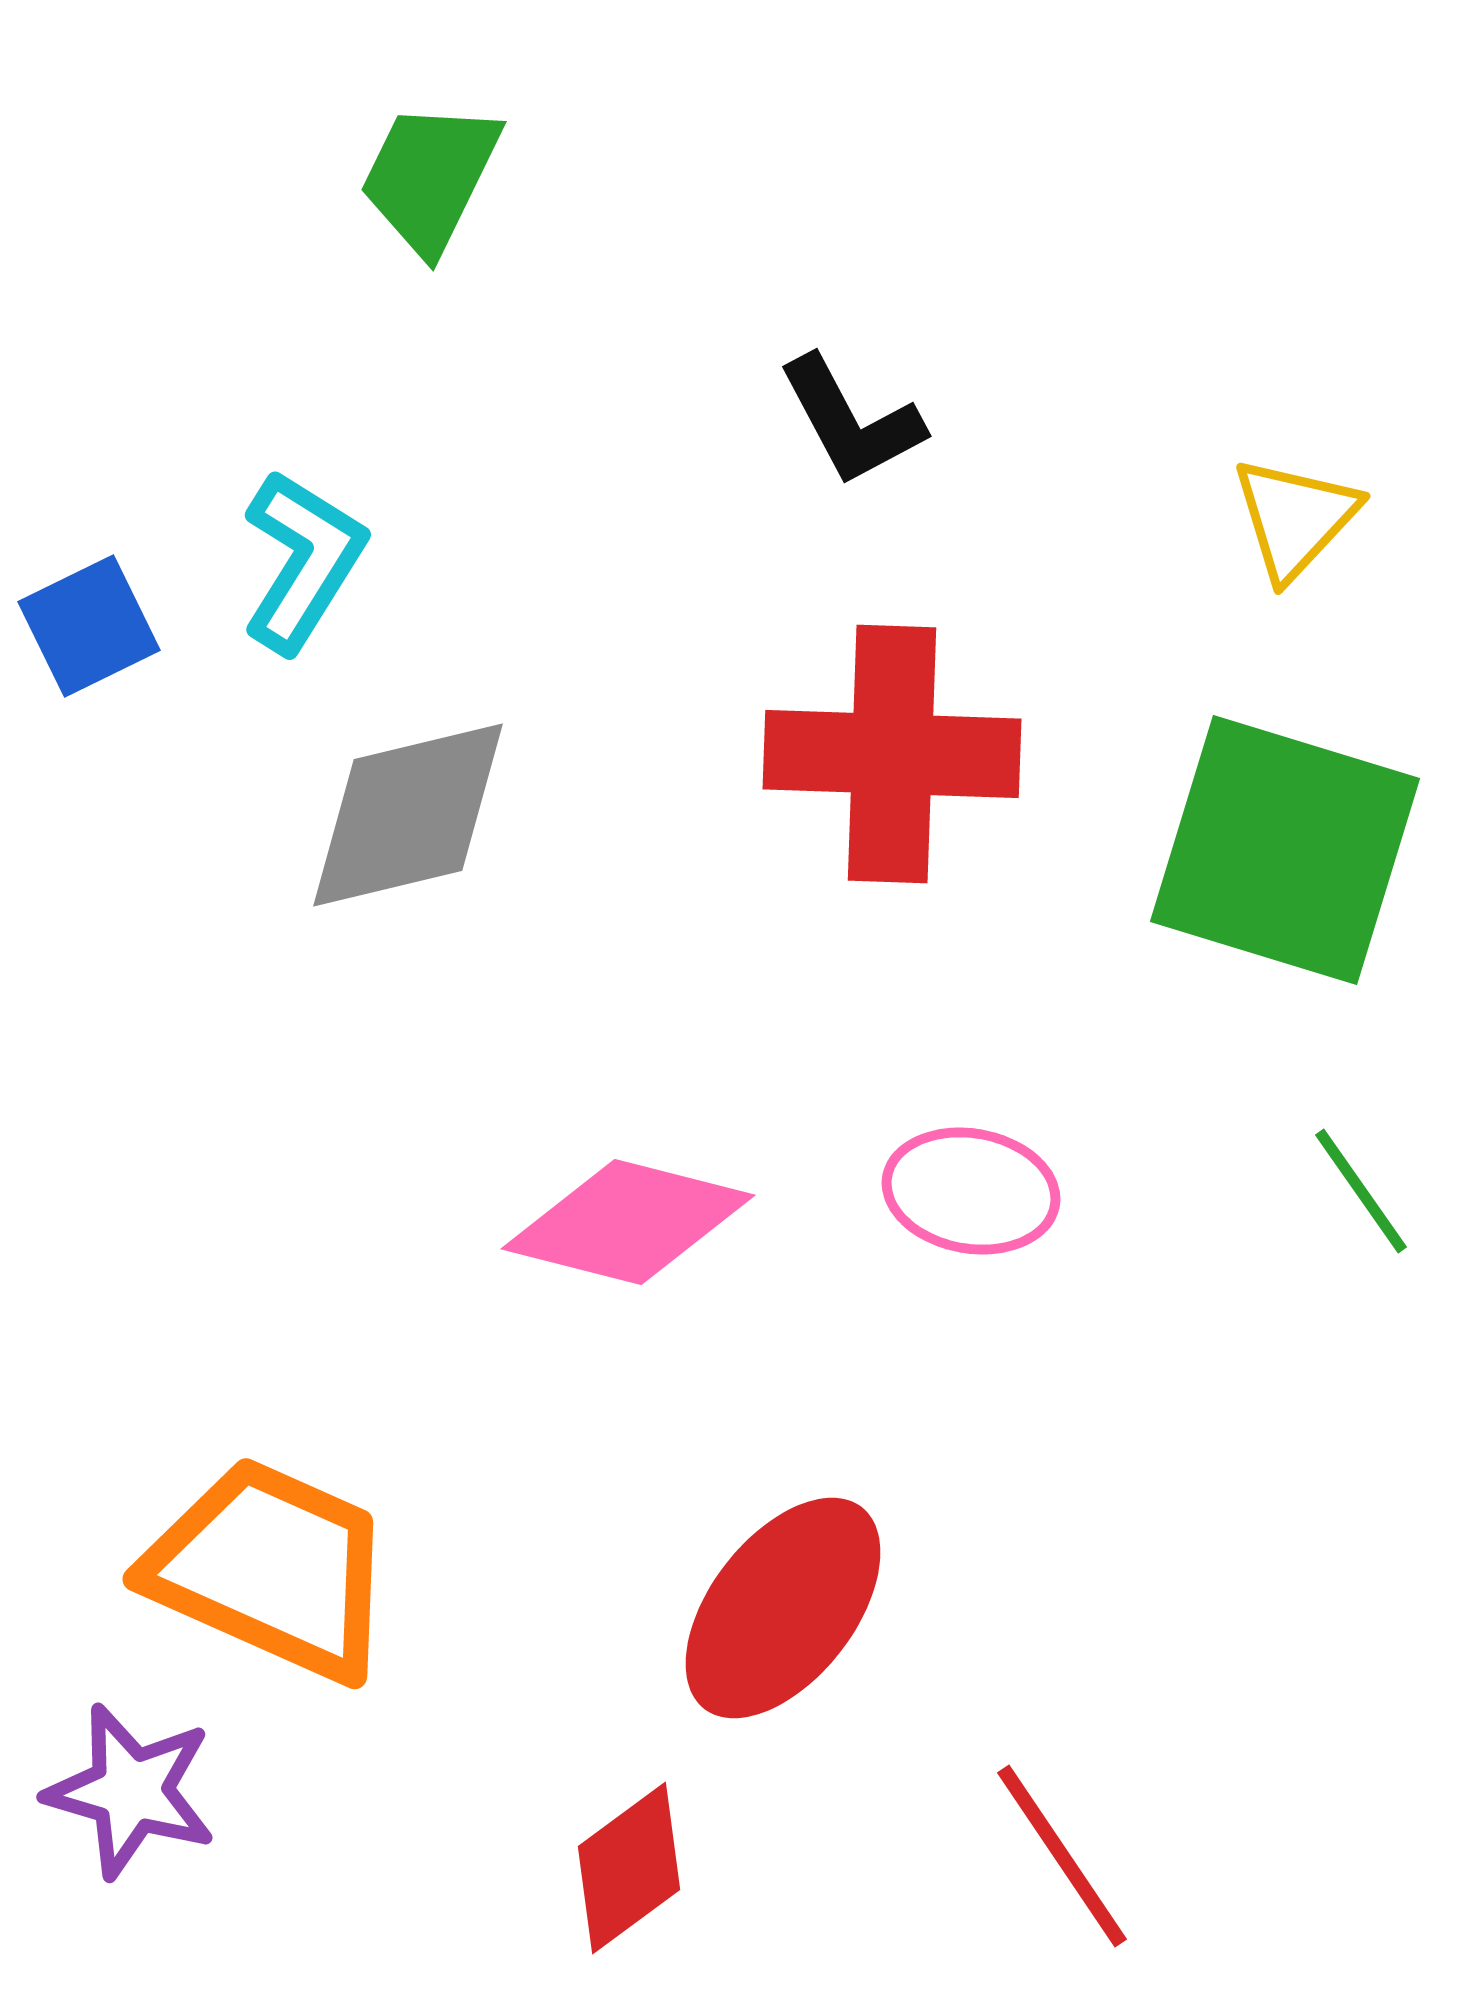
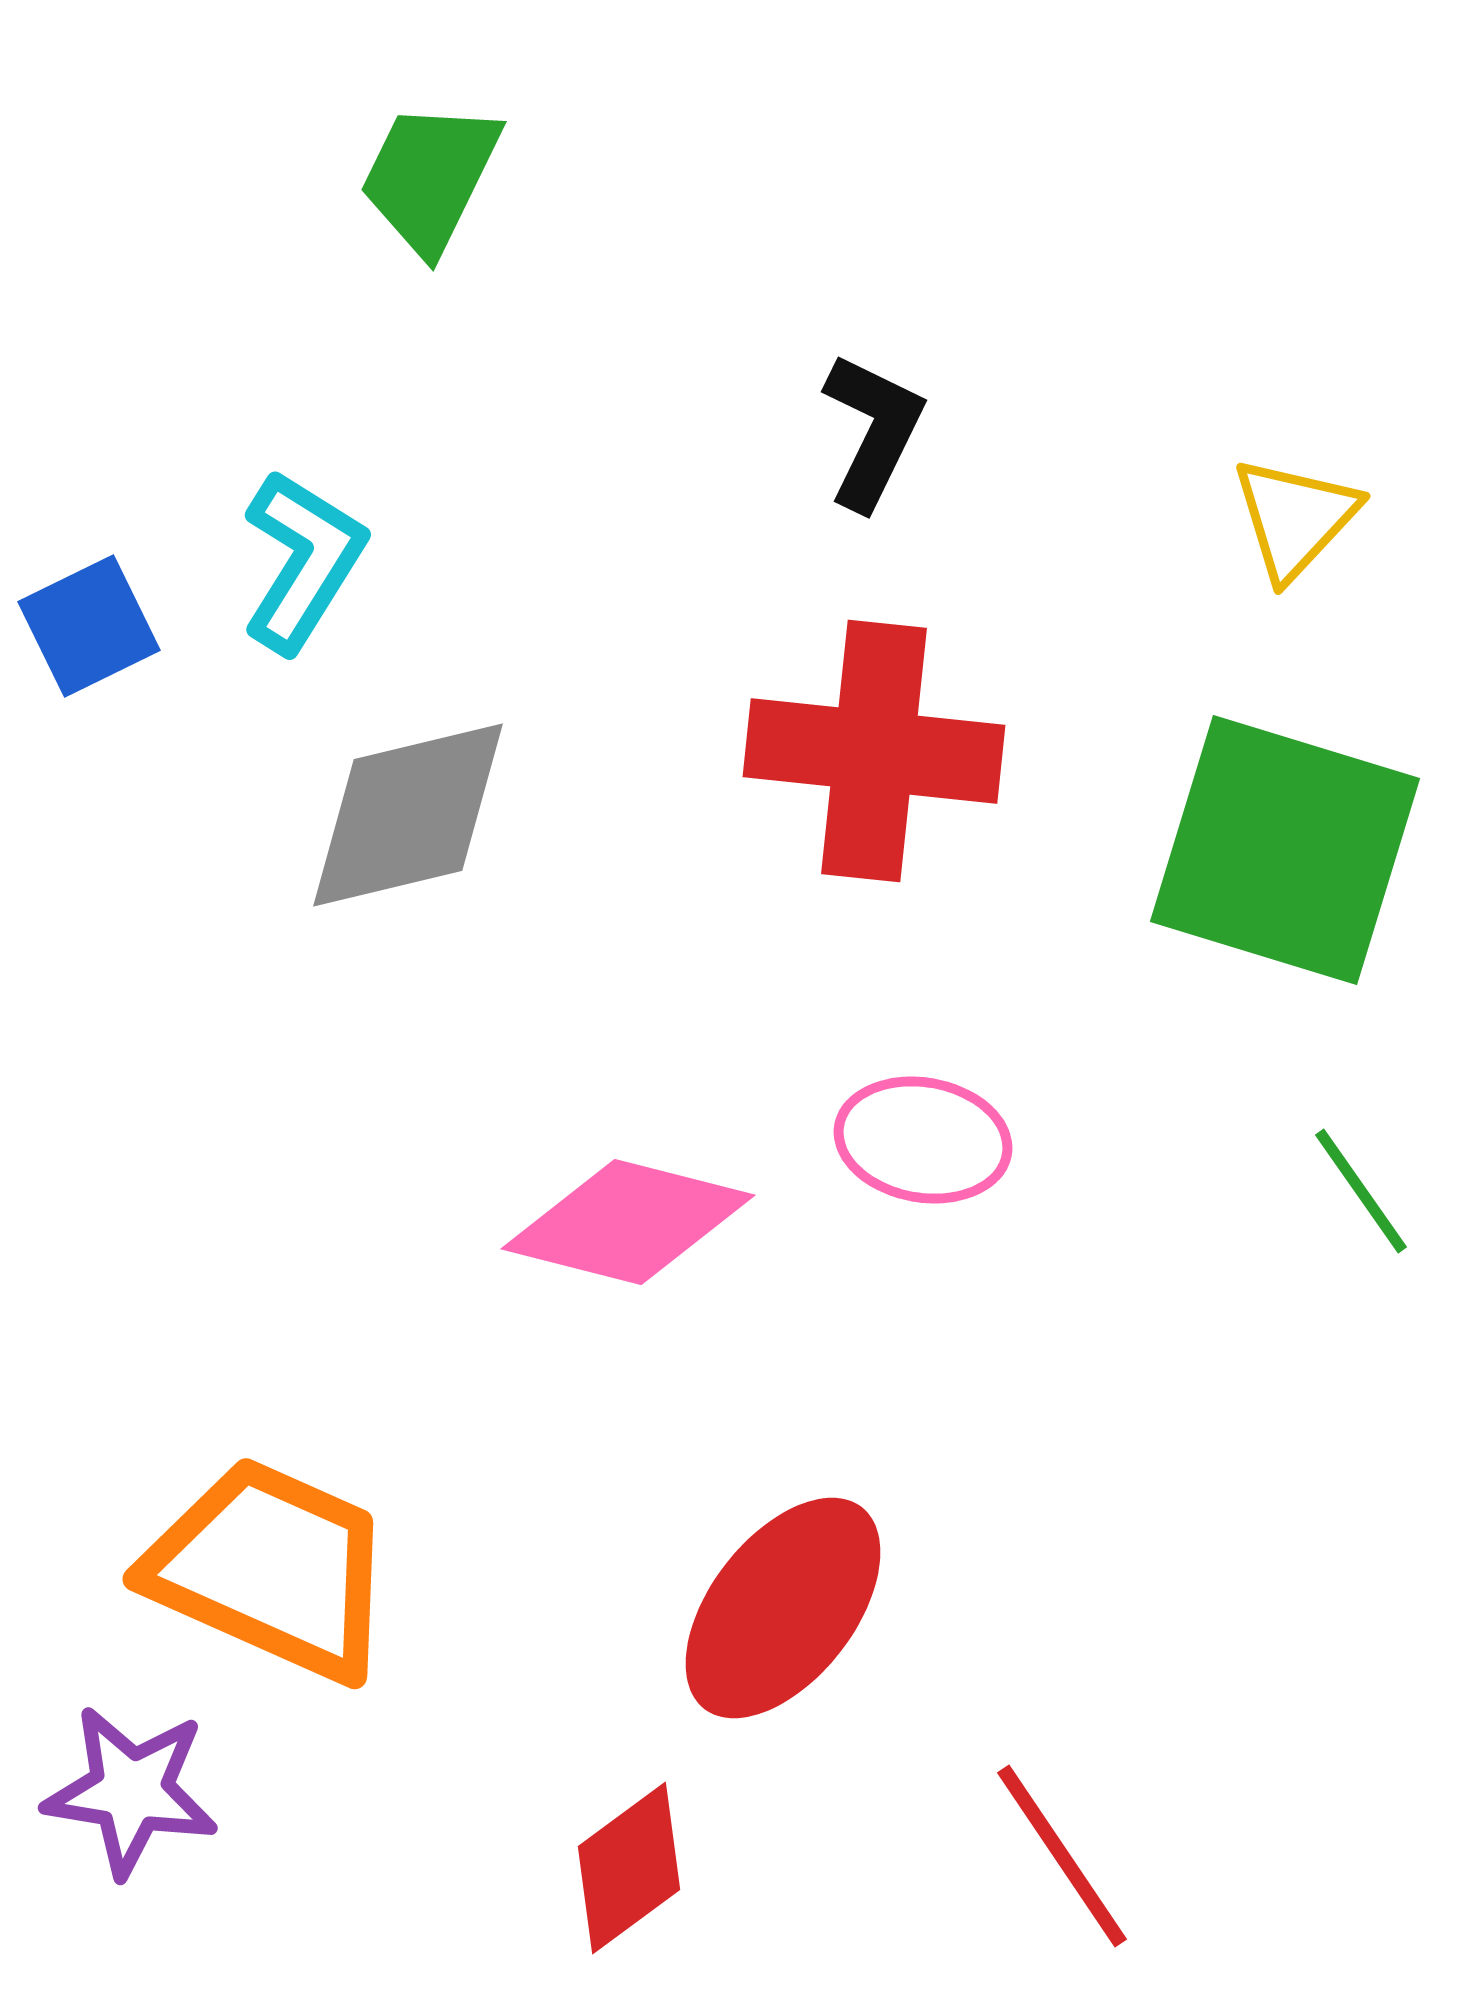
black L-shape: moved 22 px right, 10 px down; rotated 126 degrees counterclockwise
red cross: moved 18 px left, 3 px up; rotated 4 degrees clockwise
pink ellipse: moved 48 px left, 51 px up
purple star: rotated 7 degrees counterclockwise
